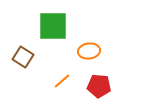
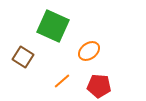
green square: rotated 24 degrees clockwise
orange ellipse: rotated 30 degrees counterclockwise
